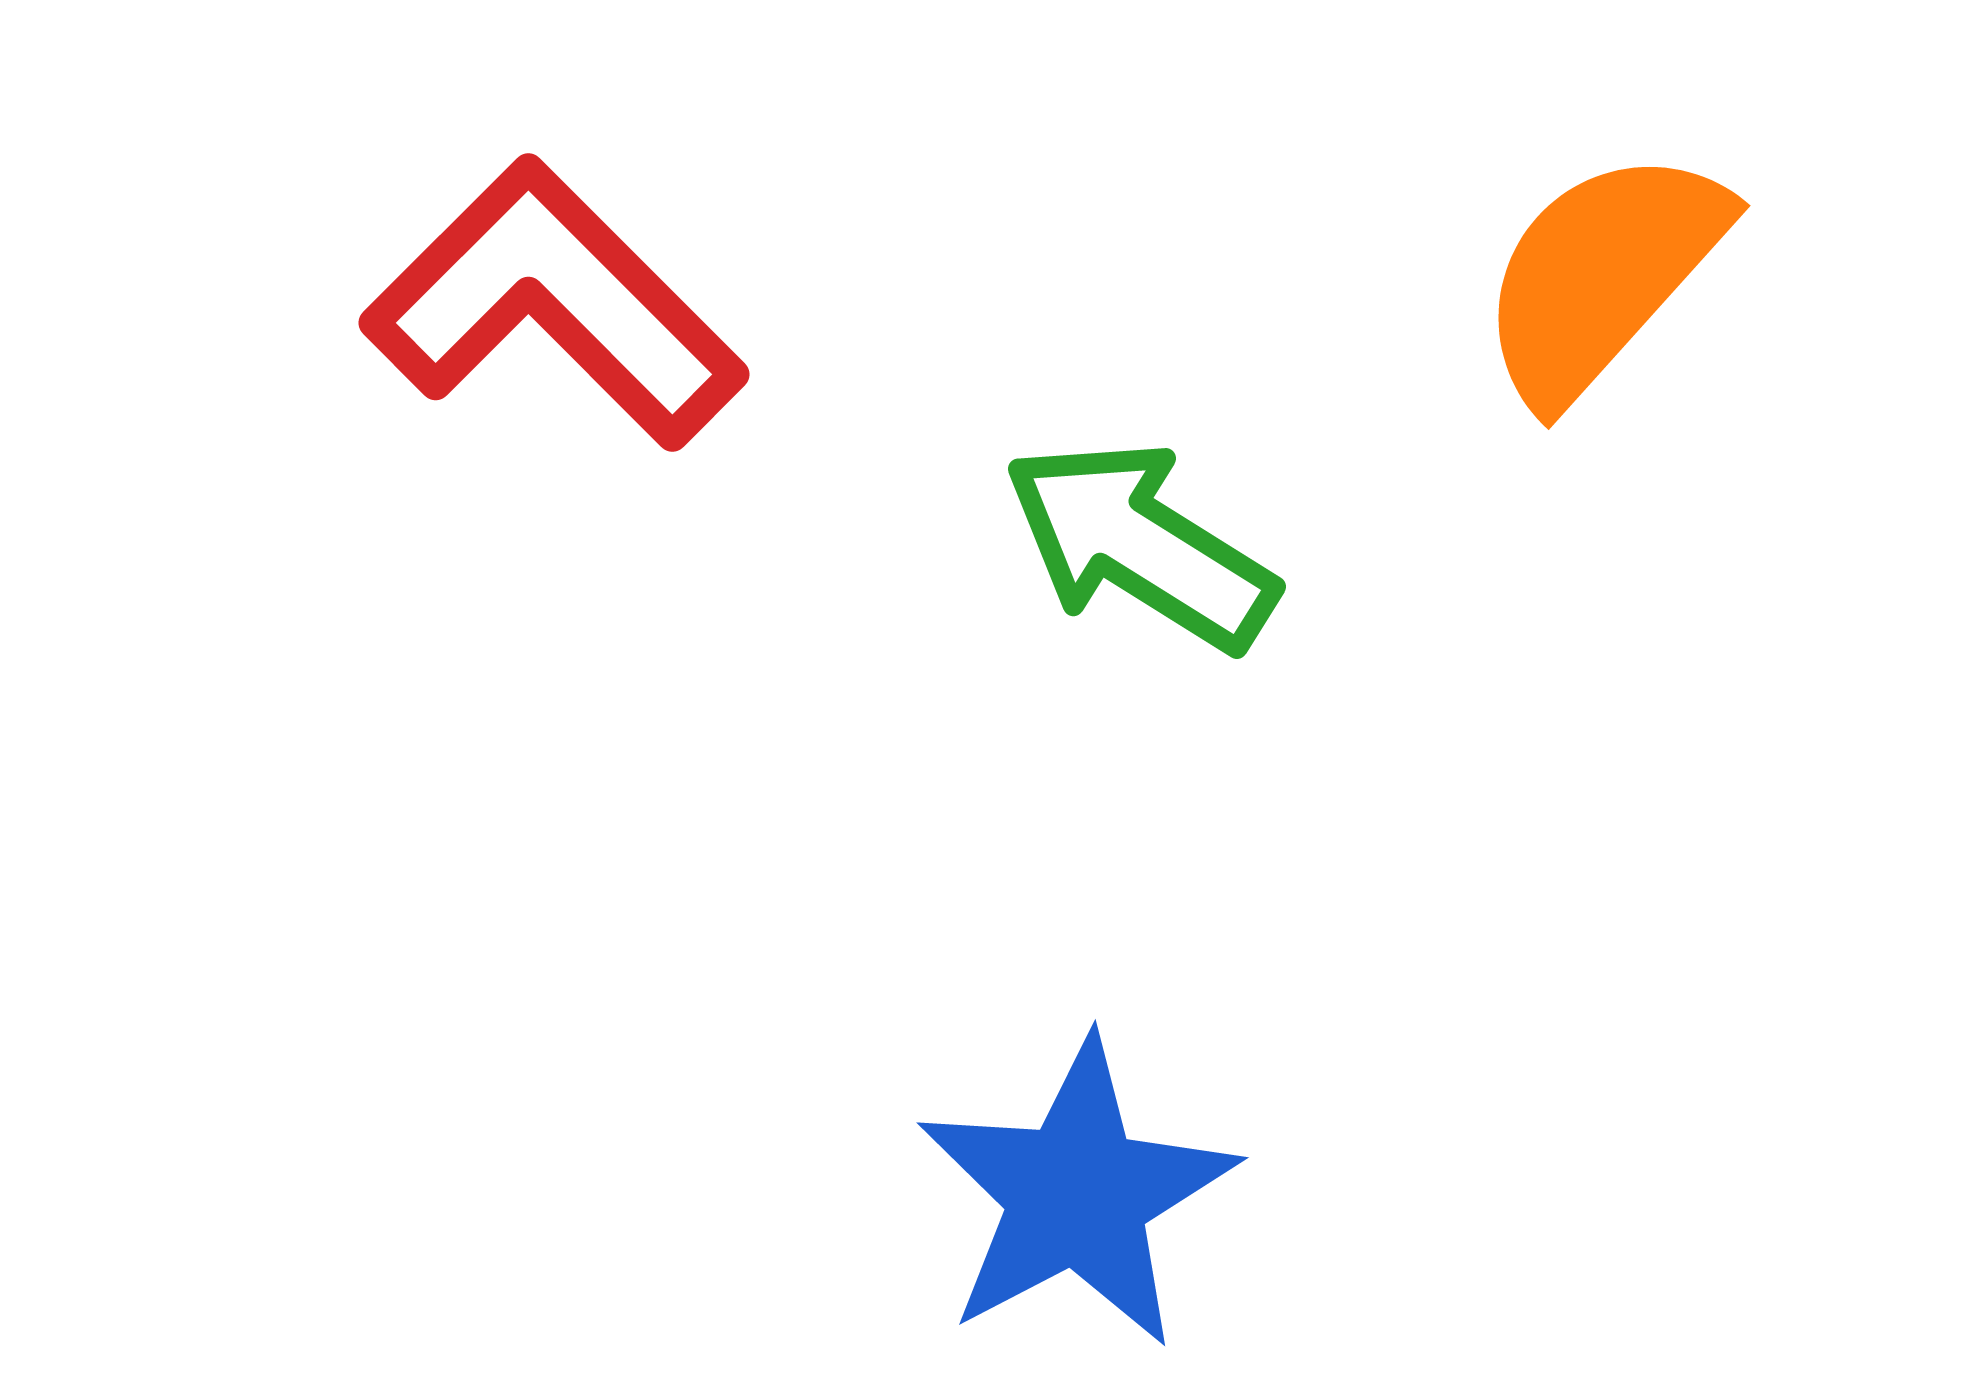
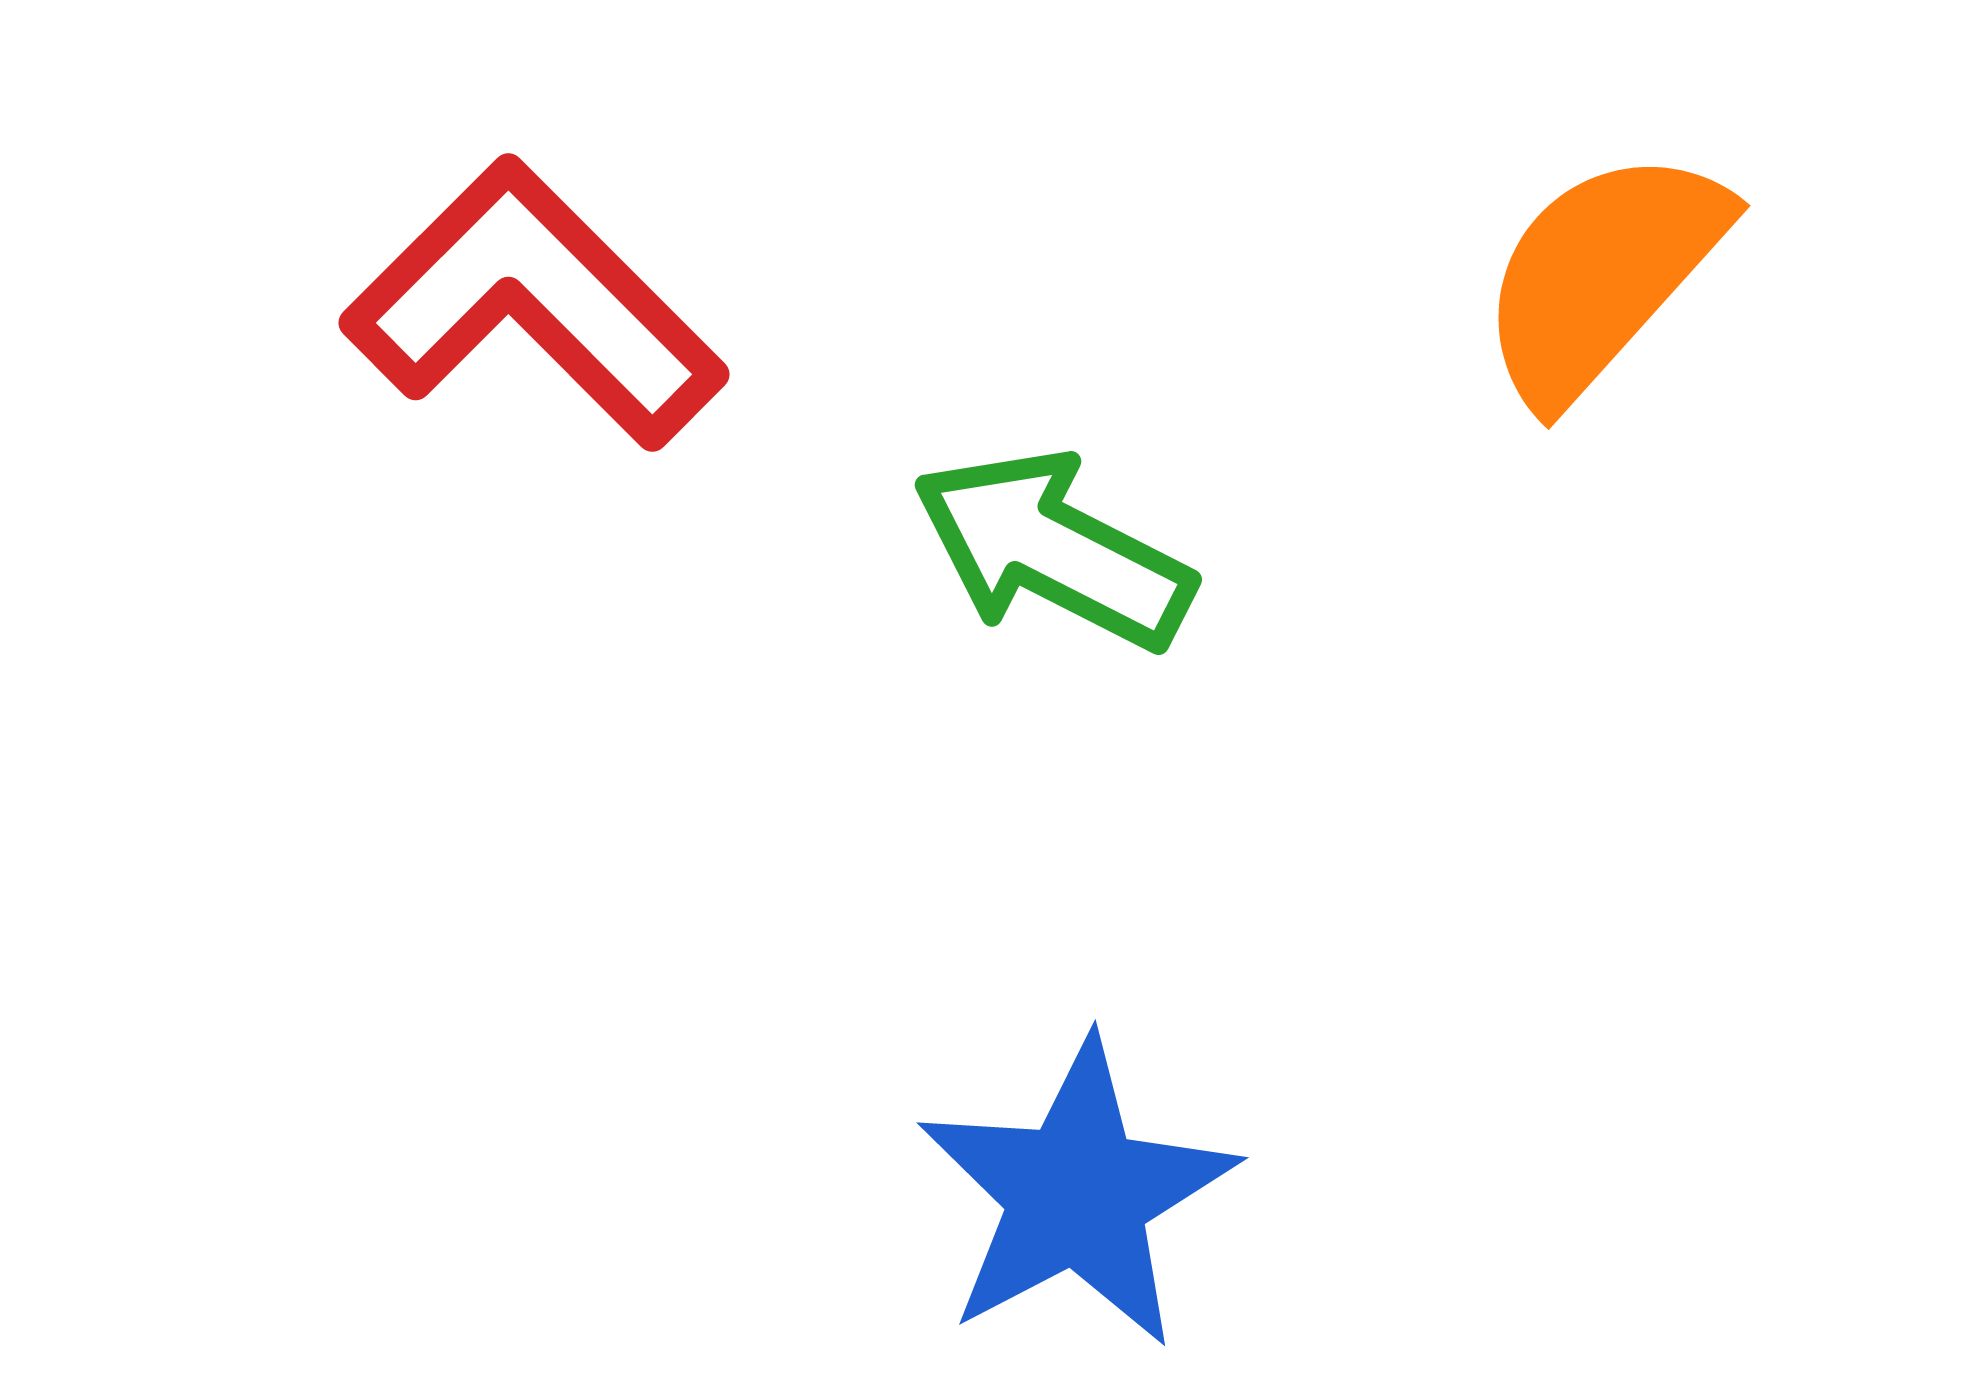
red L-shape: moved 20 px left
green arrow: moved 87 px left, 5 px down; rotated 5 degrees counterclockwise
